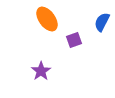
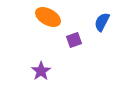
orange ellipse: moved 1 px right, 2 px up; rotated 25 degrees counterclockwise
